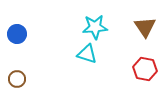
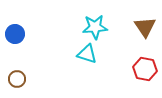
blue circle: moved 2 px left
